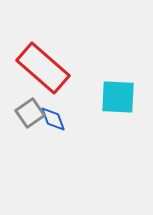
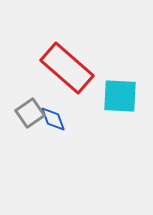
red rectangle: moved 24 px right
cyan square: moved 2 px right, 1 px up
